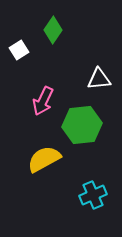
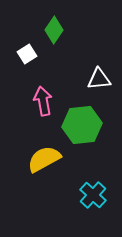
green diamond: moved 1 px right
white square: moved 8 px right, 4 px down
pink arrow: rotated 144 degrees clockwise
cyan cross: rotated 24 degrees counterclockwise
